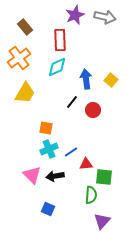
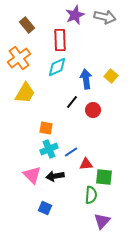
brown rectangle: moved 2 px right, 2 px up
yellow square: moved 4 px up
blue square: moved 3 px left, 1 px up
